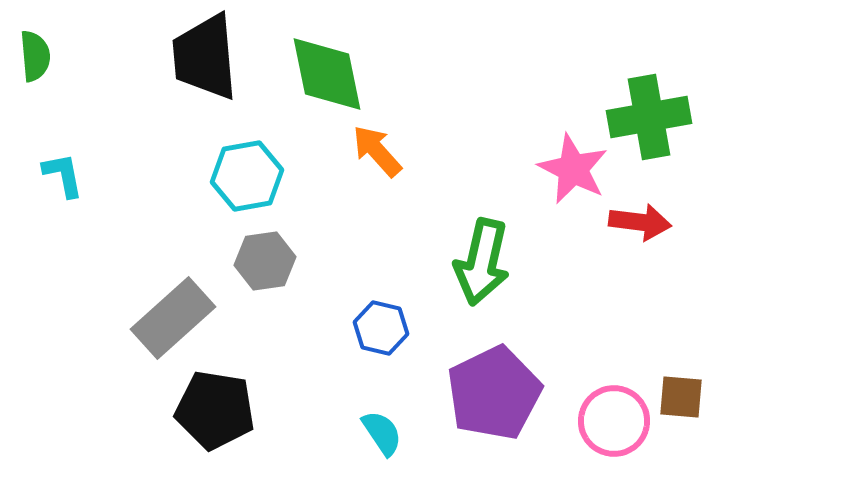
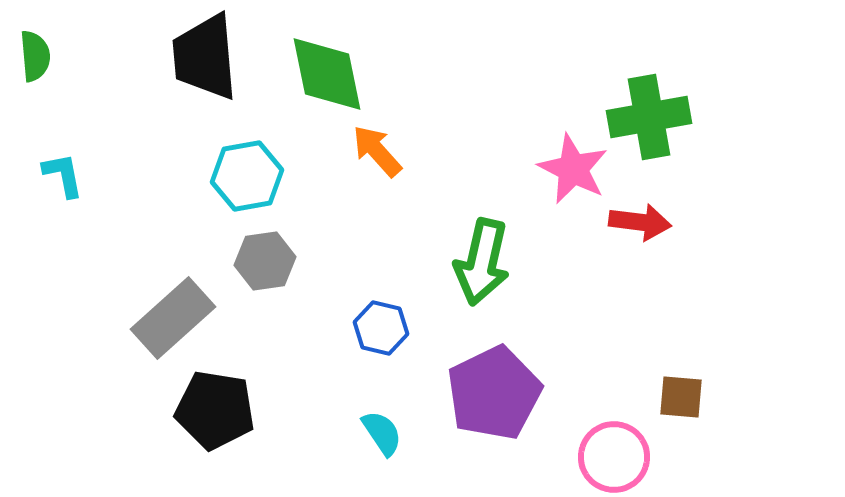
pink circle: moved 36 px down
